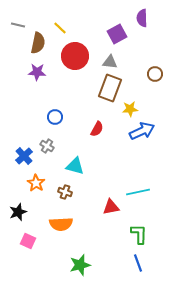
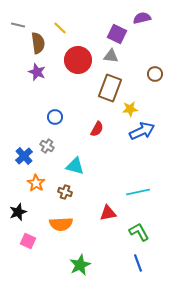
purple semicircle: rotated 78 degrees clockwise
purple square: rotated 36 degrees counterclockwise
brown semicircle: rotated 20 degrees counterclockwise
red circle: moved 3 px right, 4 px down
gray triangle: moved 1 px right, 6 px up
purple star: rotated 18 degrees clockwise
red triangle: moved 3 px left, 6 px down
green L-shape: moved 2 px up; rotated 30 degrees counterclockwise
green star: rotated 10 degrees counterclockwise
